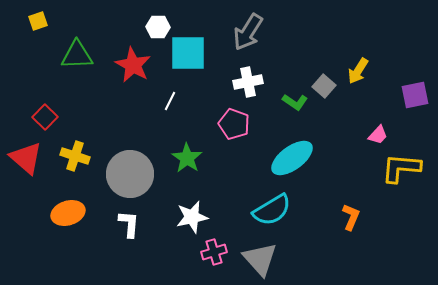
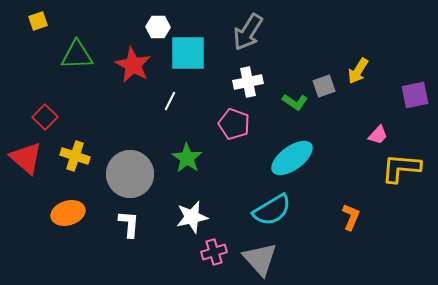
gray square: rotated 30 degrees clockwise
